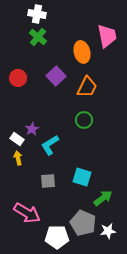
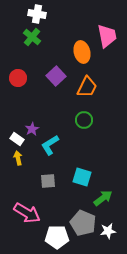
green cross: moved 6 px left
